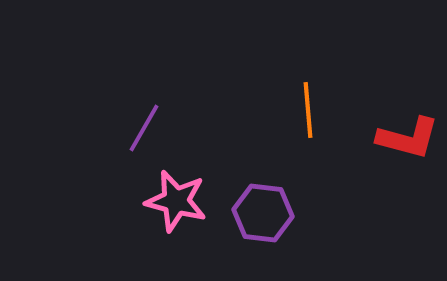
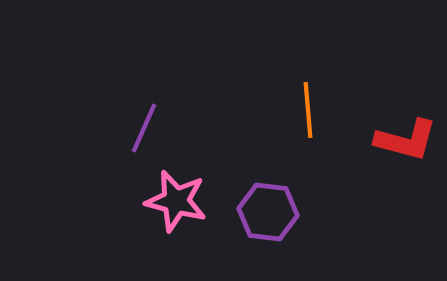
purple line: rotated 6 degrees counterclockwise
red L-shape: moved 2 px left, 2 px down
purple hexagon: moved 5 px right, 1 px up
